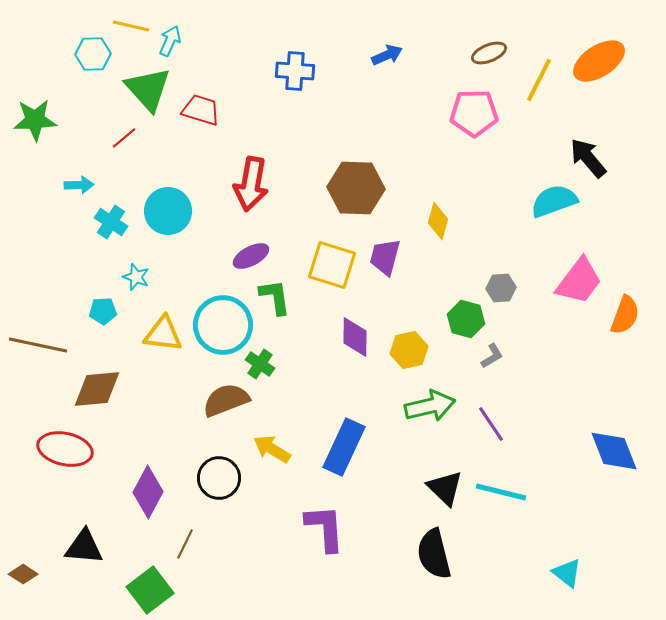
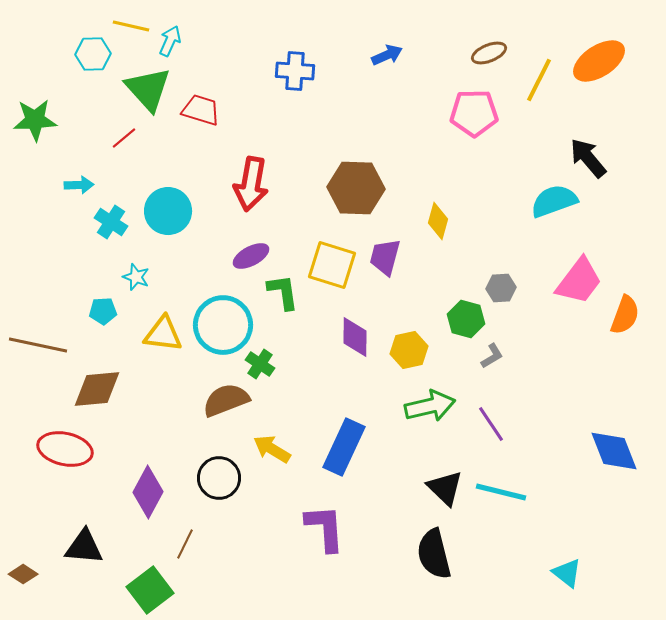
green L-shape at (275, 297): moved 8 px right, 5 px up
